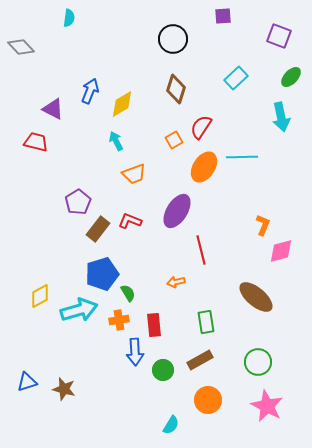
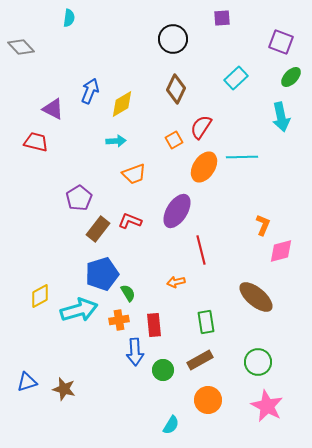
purple square at (223, 16): moved 1 px left, 2 px down
purple square at (279, 36): moved 2 px right, 6 px down
brown diamond at (176, 89): rotated 8 degrees clockwise
cyan arrow at (116, 141): rotated 114 degrees clockwise
purple pentagon at (78, 202): moved 1 px right, 4 px up
